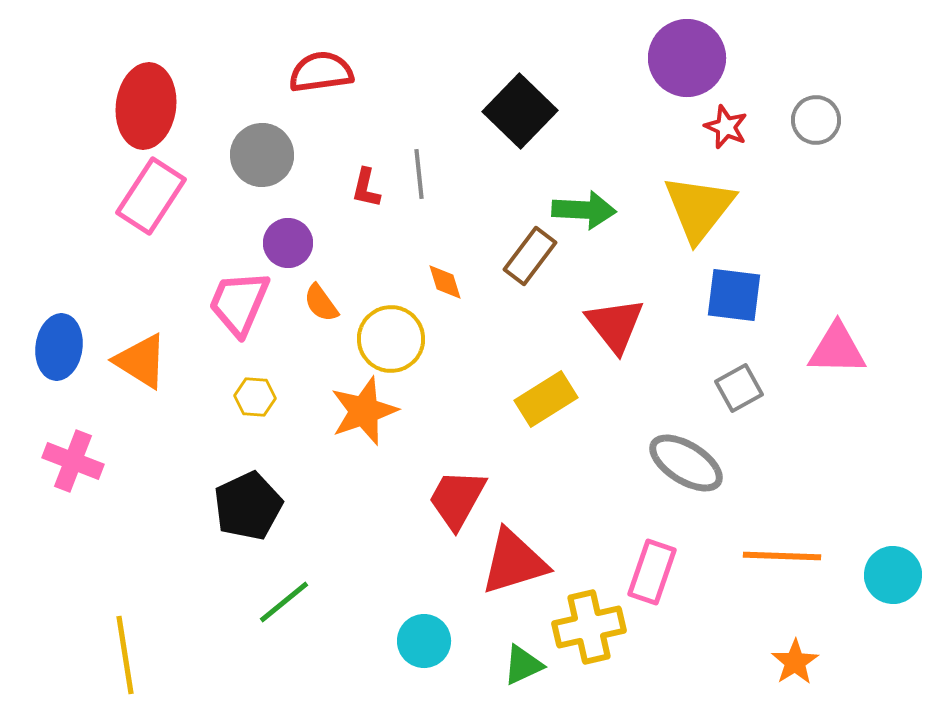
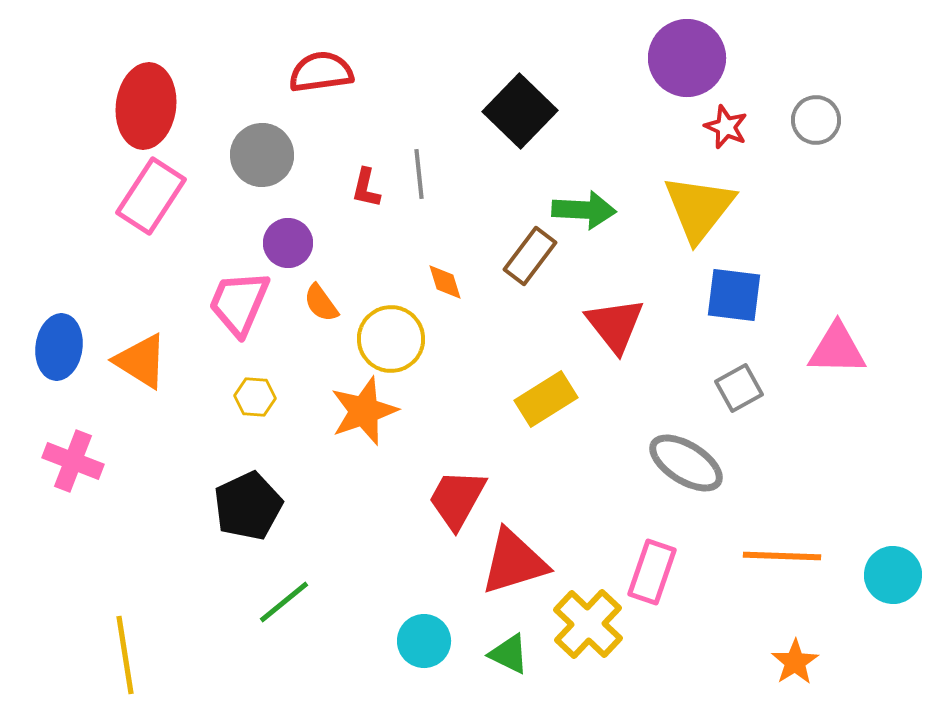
yellow cross at (589, 627): moved 1 px left, 3 px up; rotated 34 degrees counterclockwise
green triangle at (523, 665): moved 14 px left, 11 px up; rotated 51 degrees clockwise
